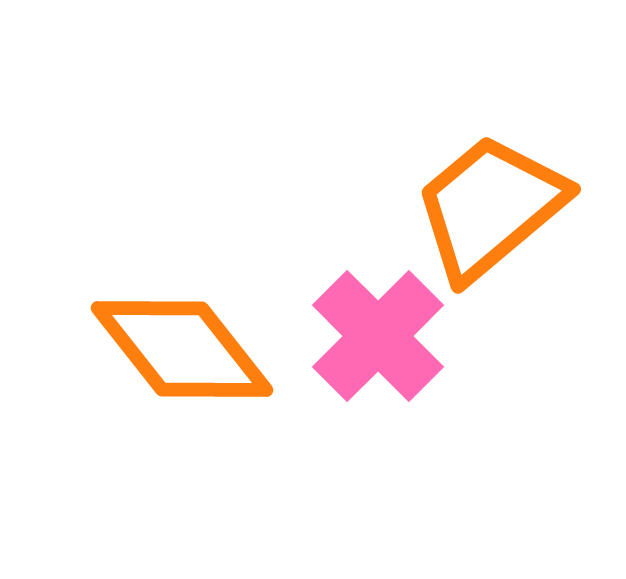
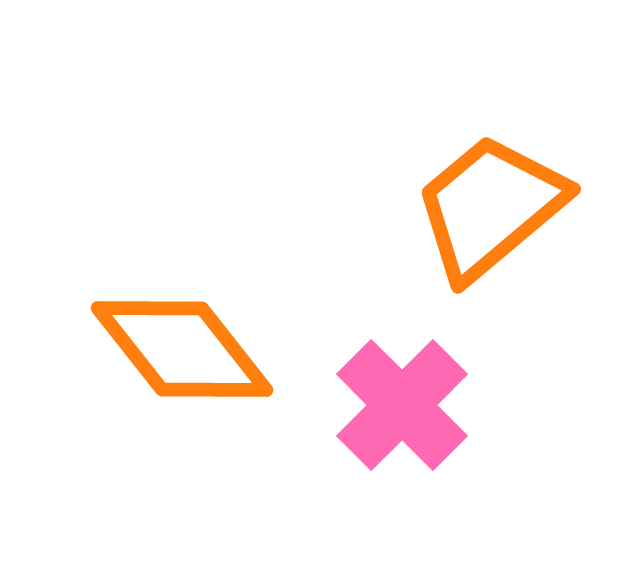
pink cross: moved 24 px right, 69 px down
